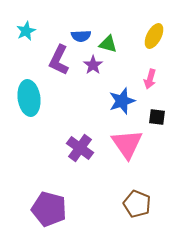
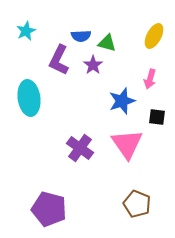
green triangle: moved 1 px left, 1 px up
